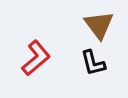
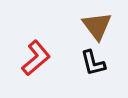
brown triangle: moved 2 px left, 1 px down
